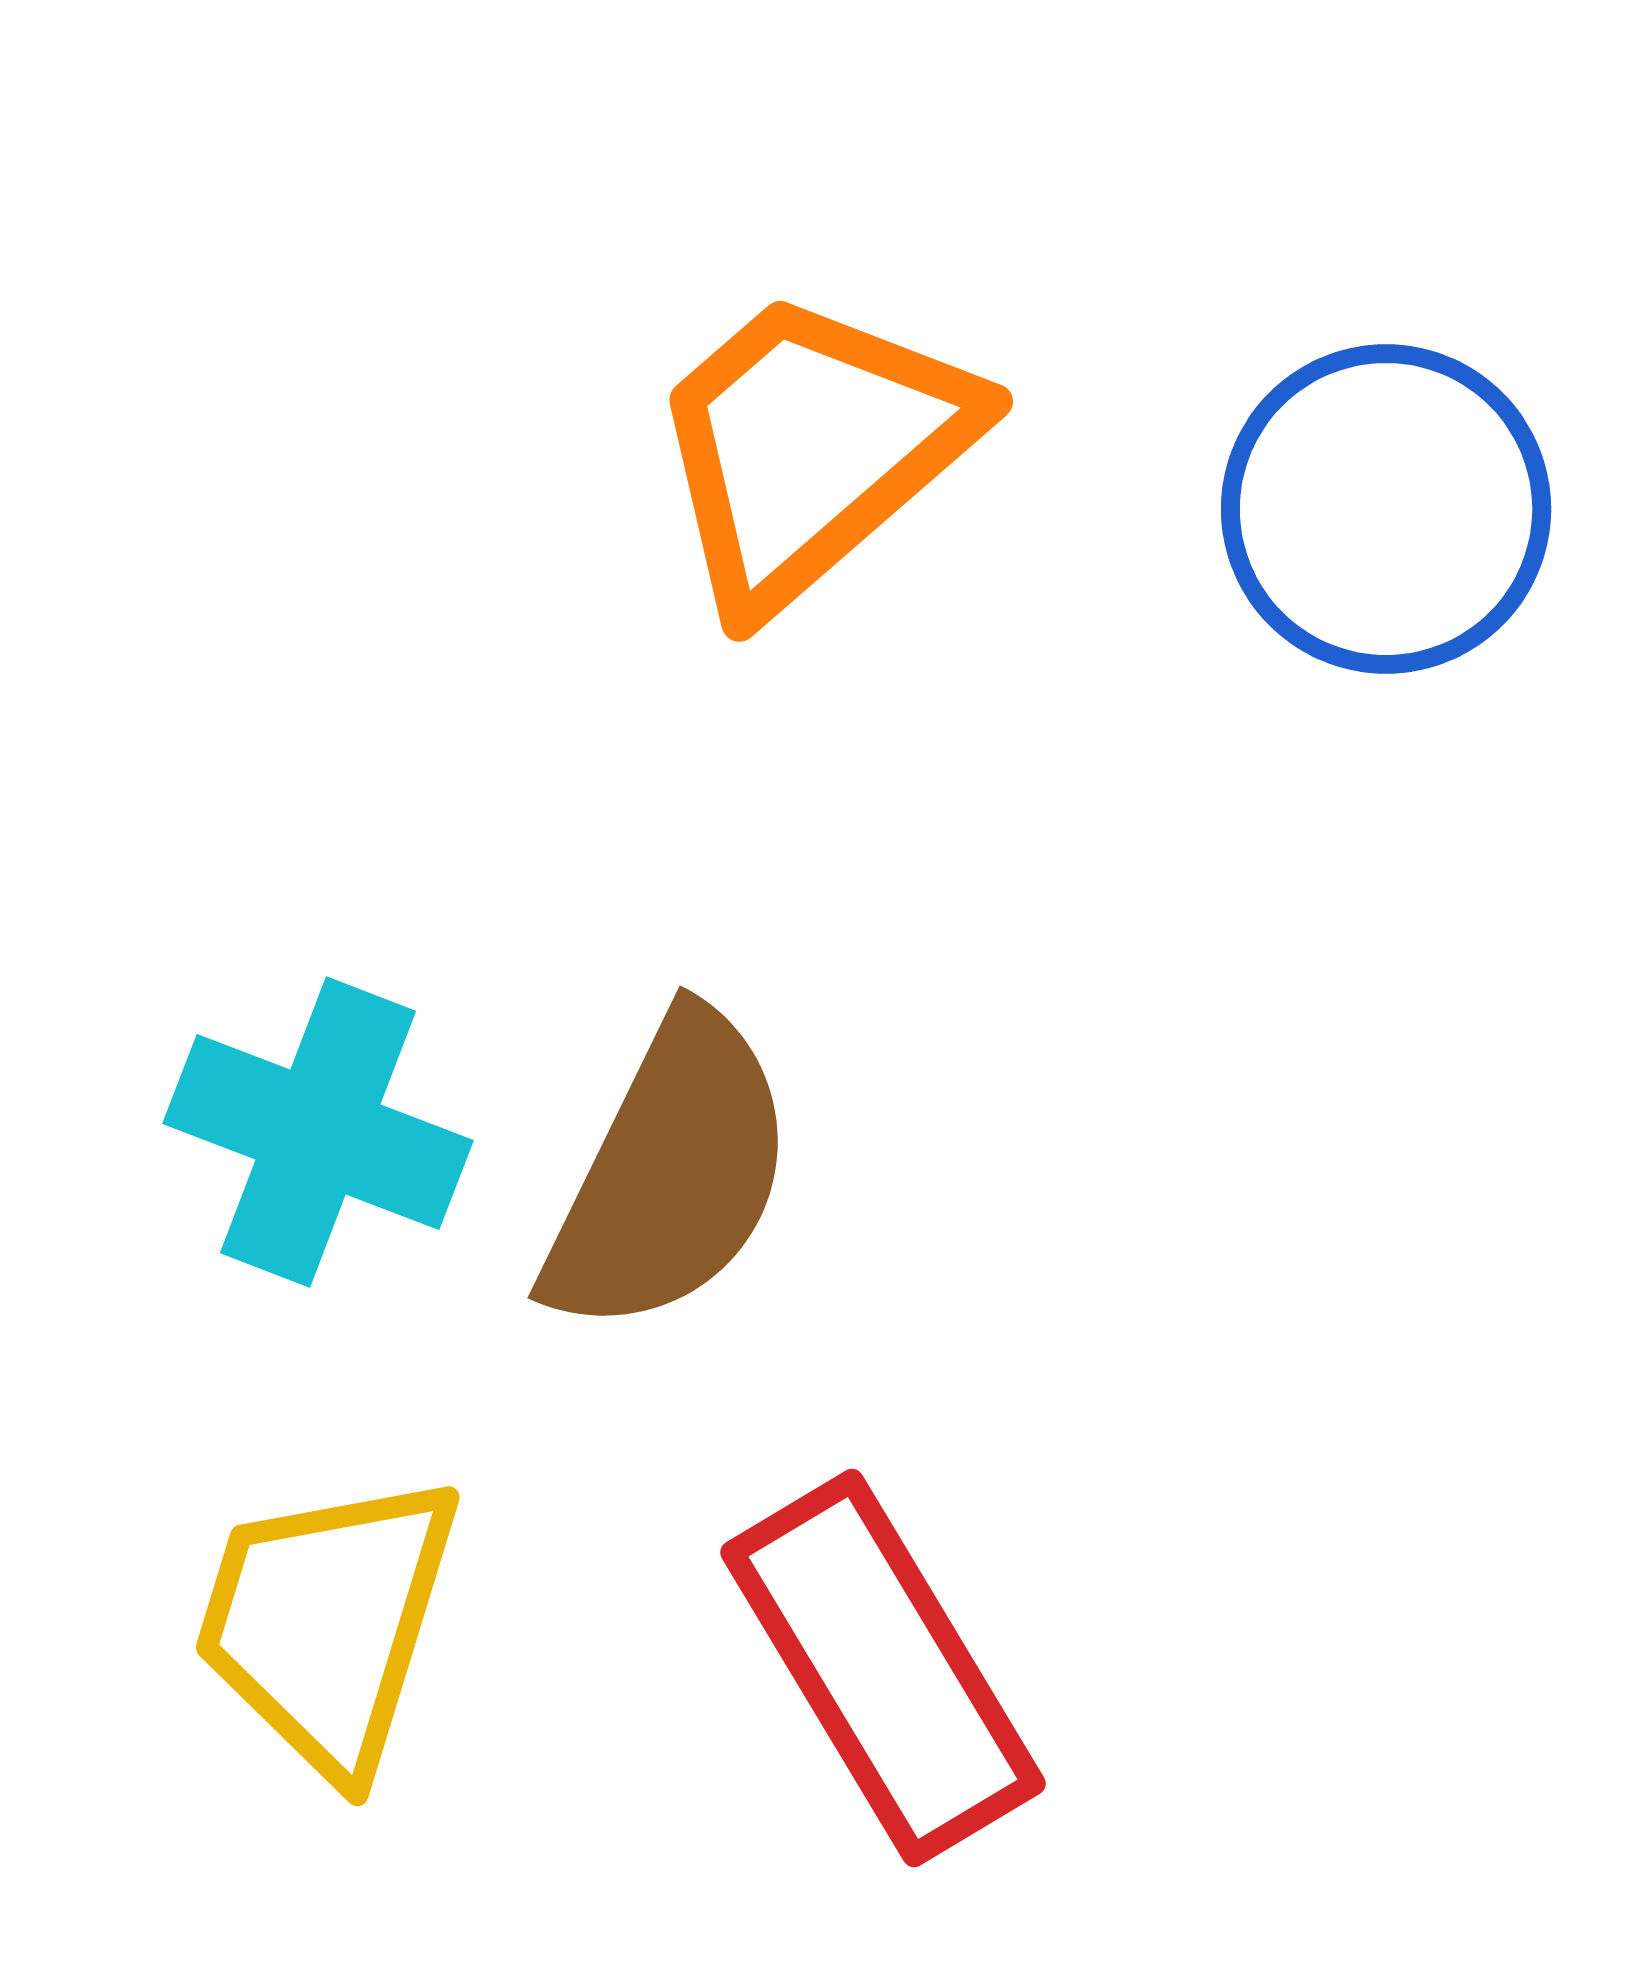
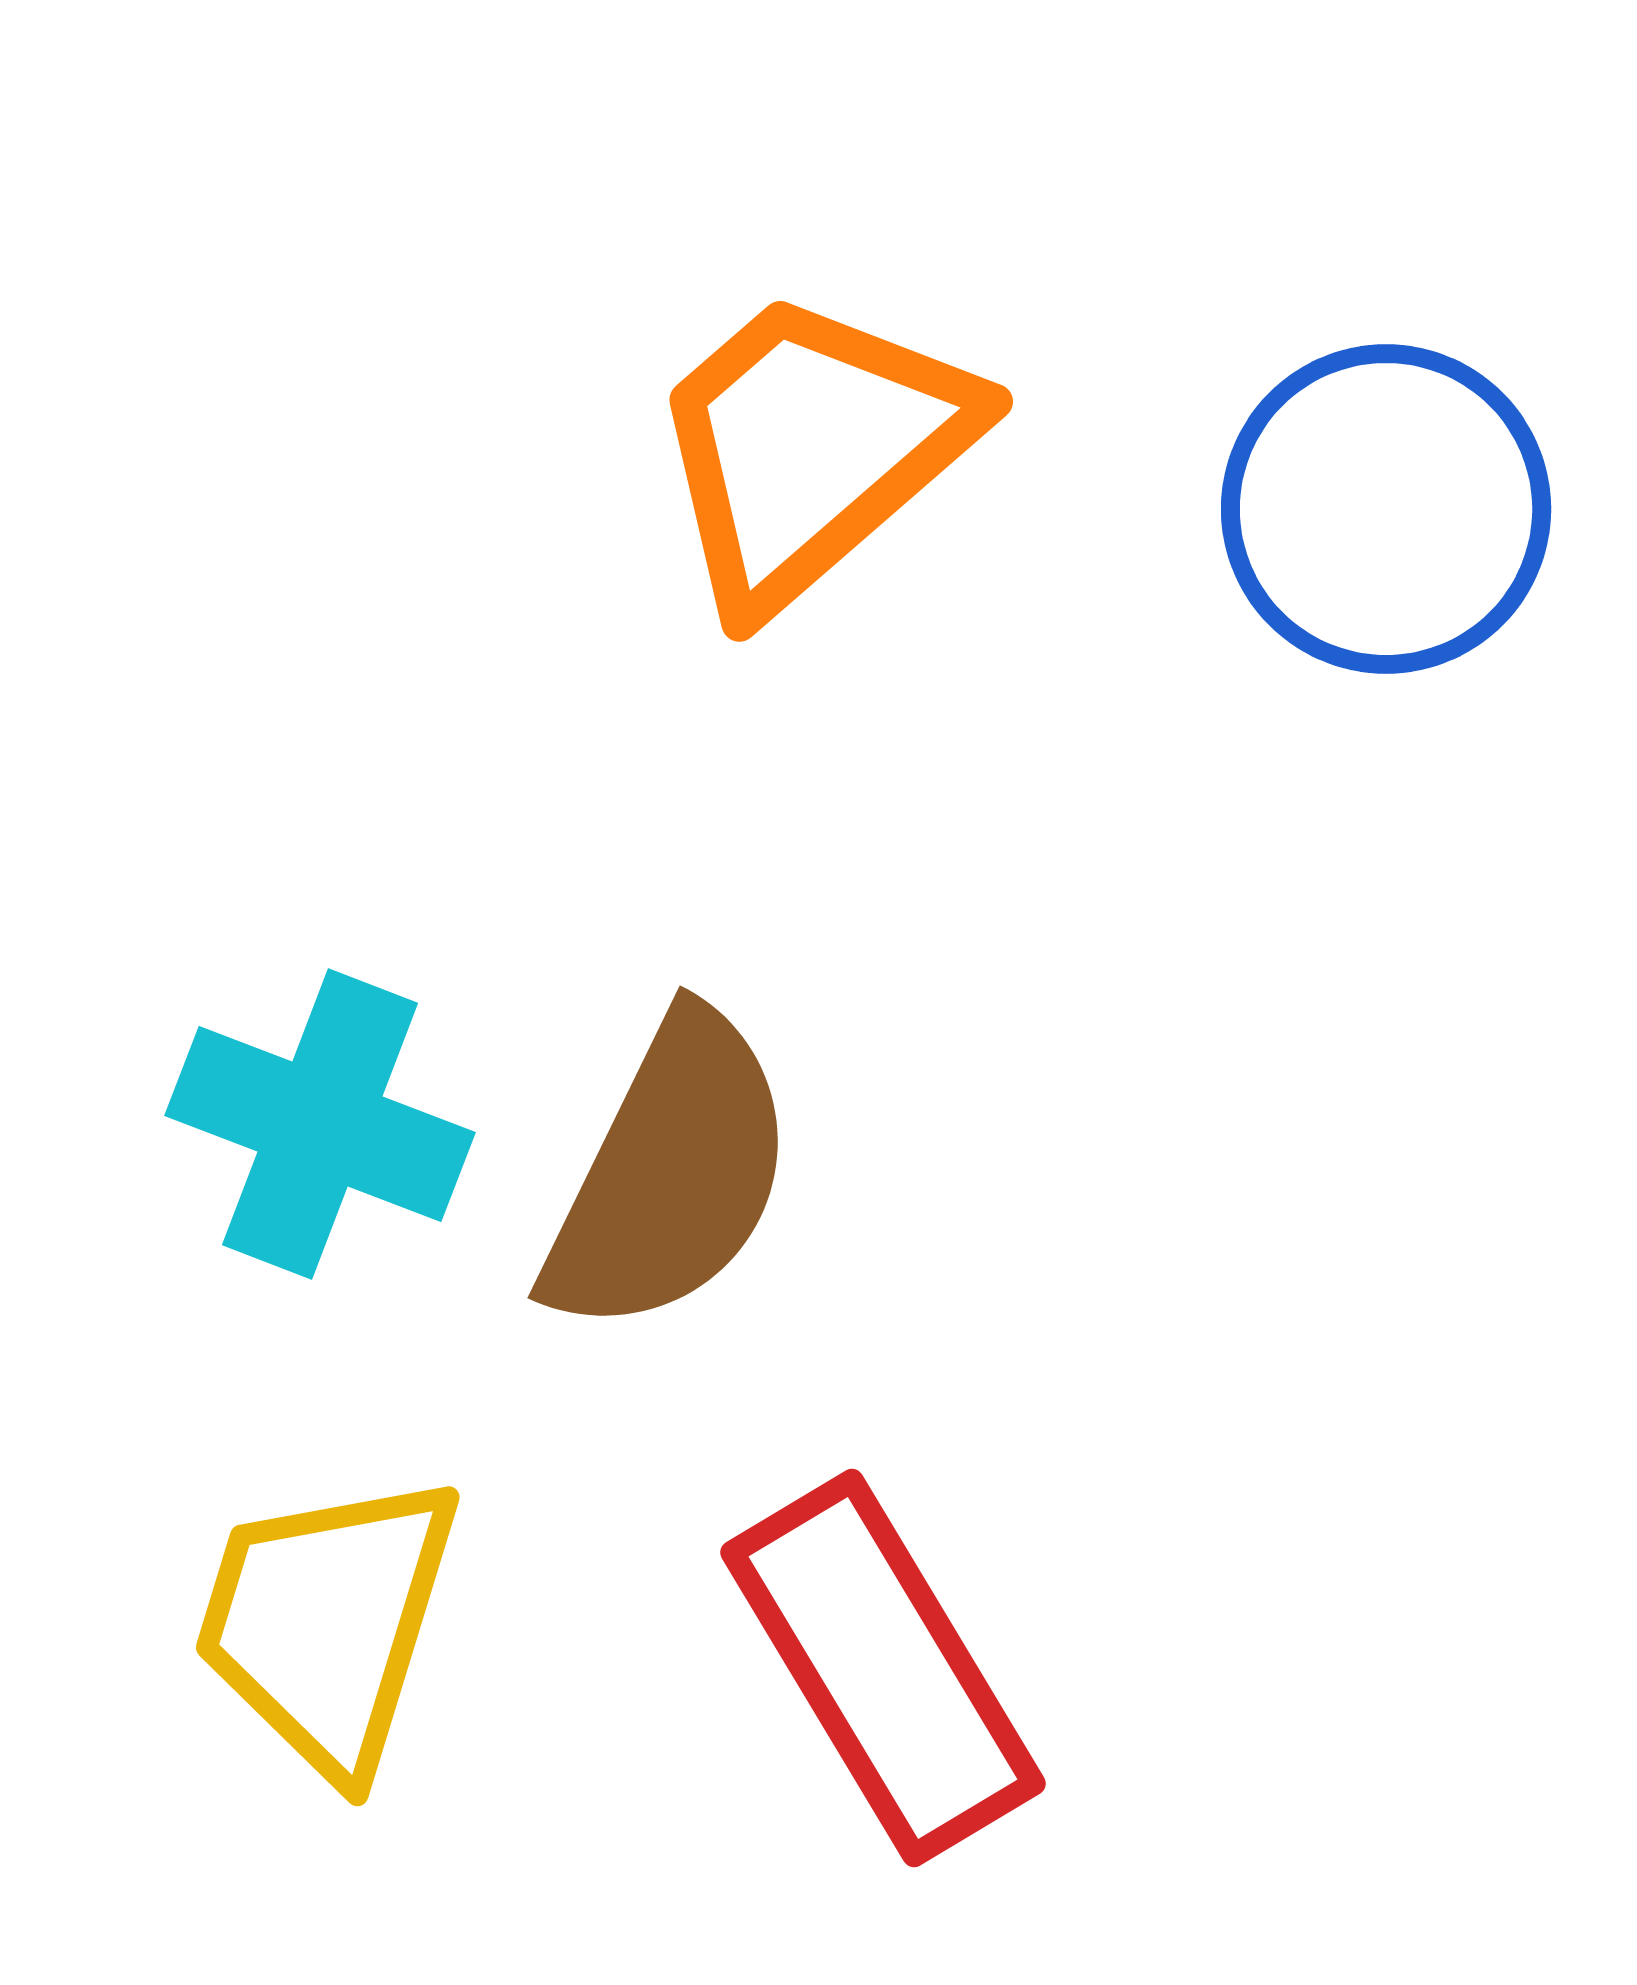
cyan cross: moved 2 px right, 8 px up
